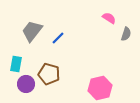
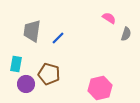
gray trapezoid: rotated 30 degrees counterclockwise
